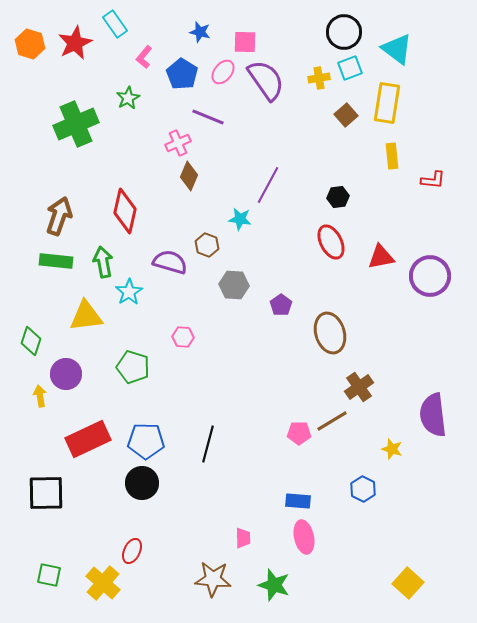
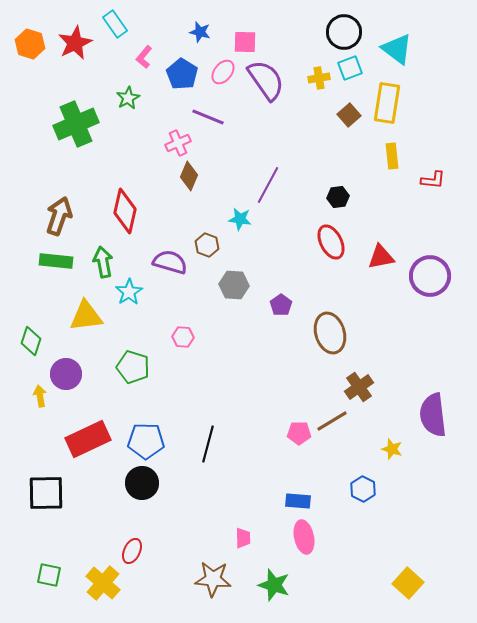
brown square at (346, 115): moved 3 px right
